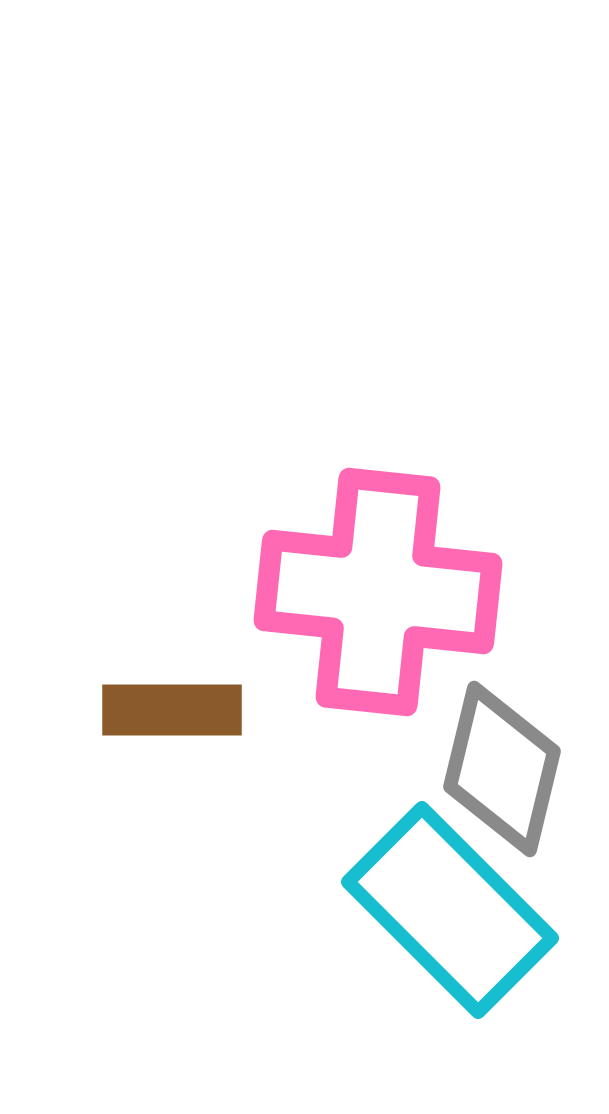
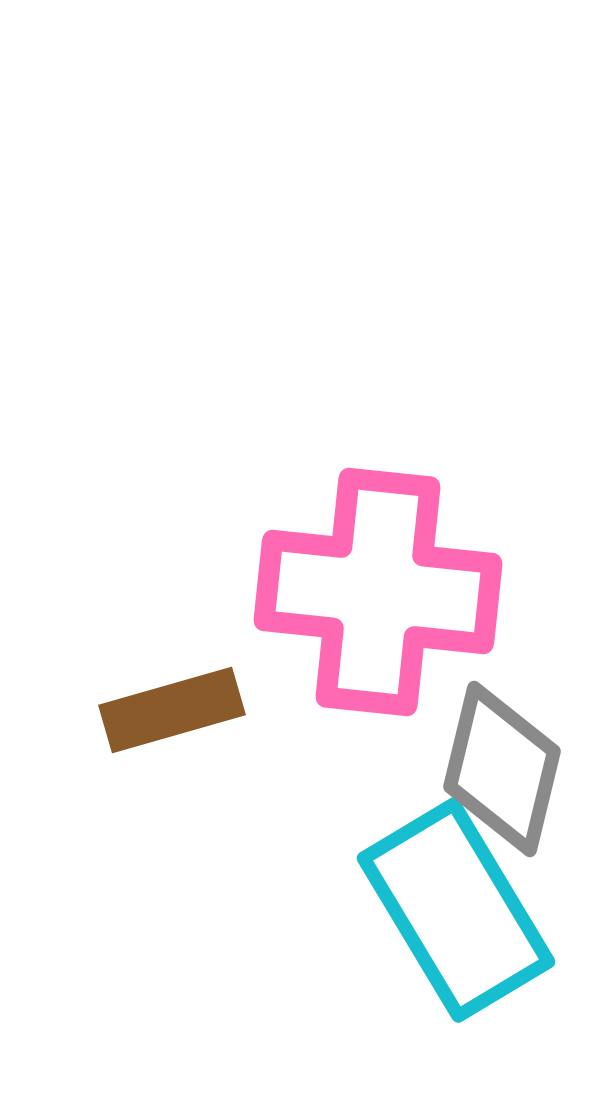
brown rectangle: rotated 16 degrees counterclockwise
cyan rectangle: moved 6 px right; rotated 14 degrees clockwise
